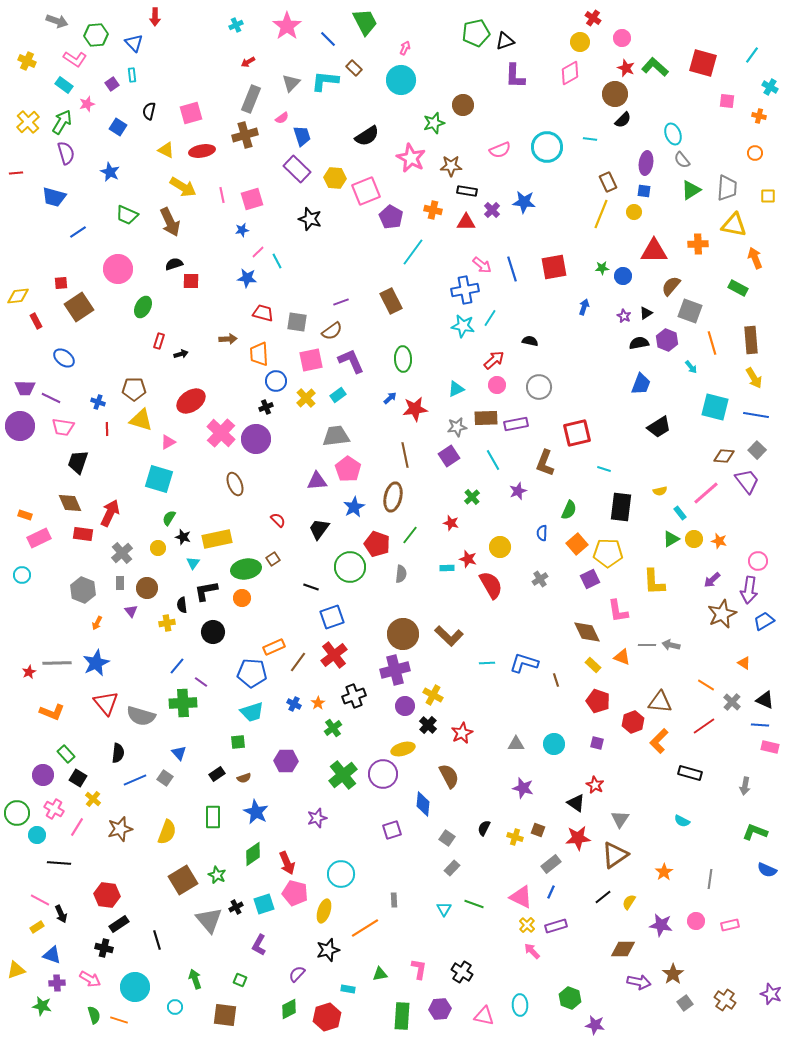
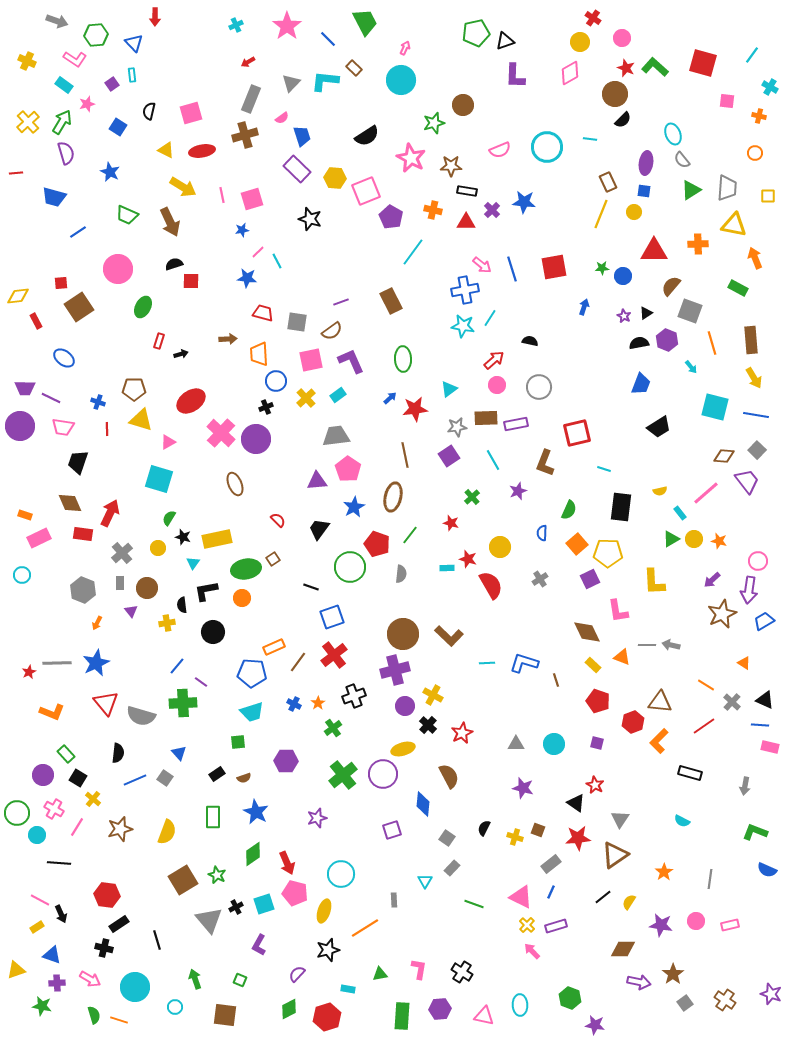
cyan triangle at (456, 389): moved 7 px left; rotated 12 degrees counterclockwise
cyan triangle at (444, 909): moved 19 px left, 28 px up
